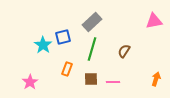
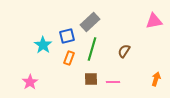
gray rectangle: moved 2 px left
blue square: moved 4 px right, 1 px up
orange rectangle: moved 2 px right, 11 px up
